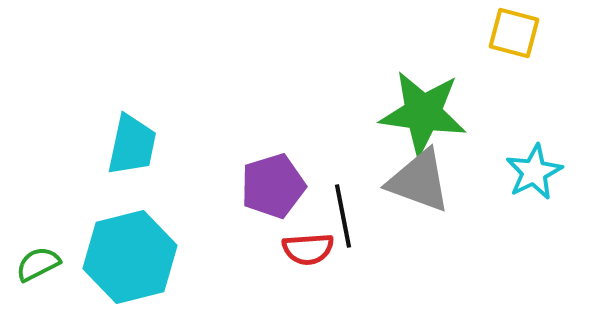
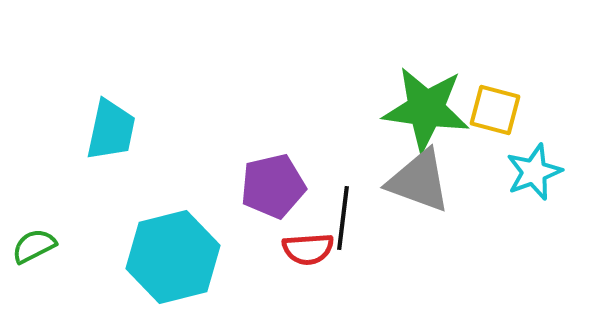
yellow square: moved 19 px left, 77 px down
green star: moved 3 px right, 4 px up
cyan trapezoid: moved 21 px left, 15 px up
cyan star: rotated 6 degrees clockwise
purple pentagon: rotated 4 degrees clockwise
black line: moved 2 px down; rotated 18 degrees clockwise
cyan hexagon: moved 43 px right
green semicircle: moved 4 px left, 18 px up
